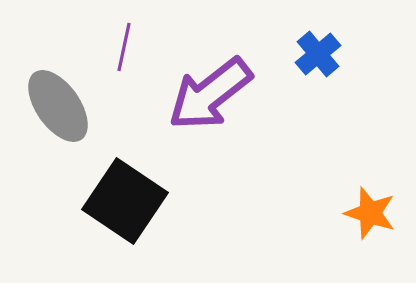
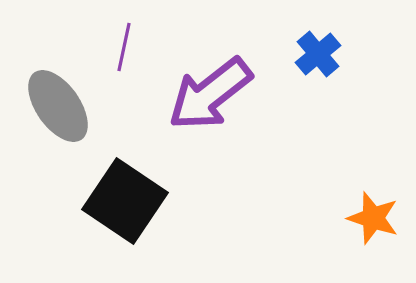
orange star: moved 3 px right, 5 px down
